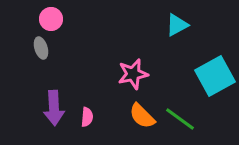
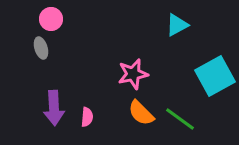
orange semicircle: moved 1 px left, 3 px up
